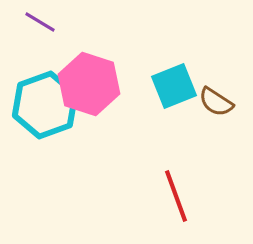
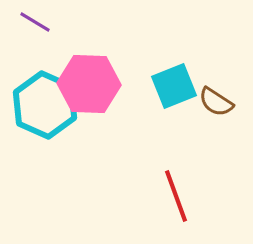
purple line: moved 5 px left
pink hexagon: rotated 16 degrees counterclockwise
cyan hexagon: rotated 16 degrees counterclockwise
